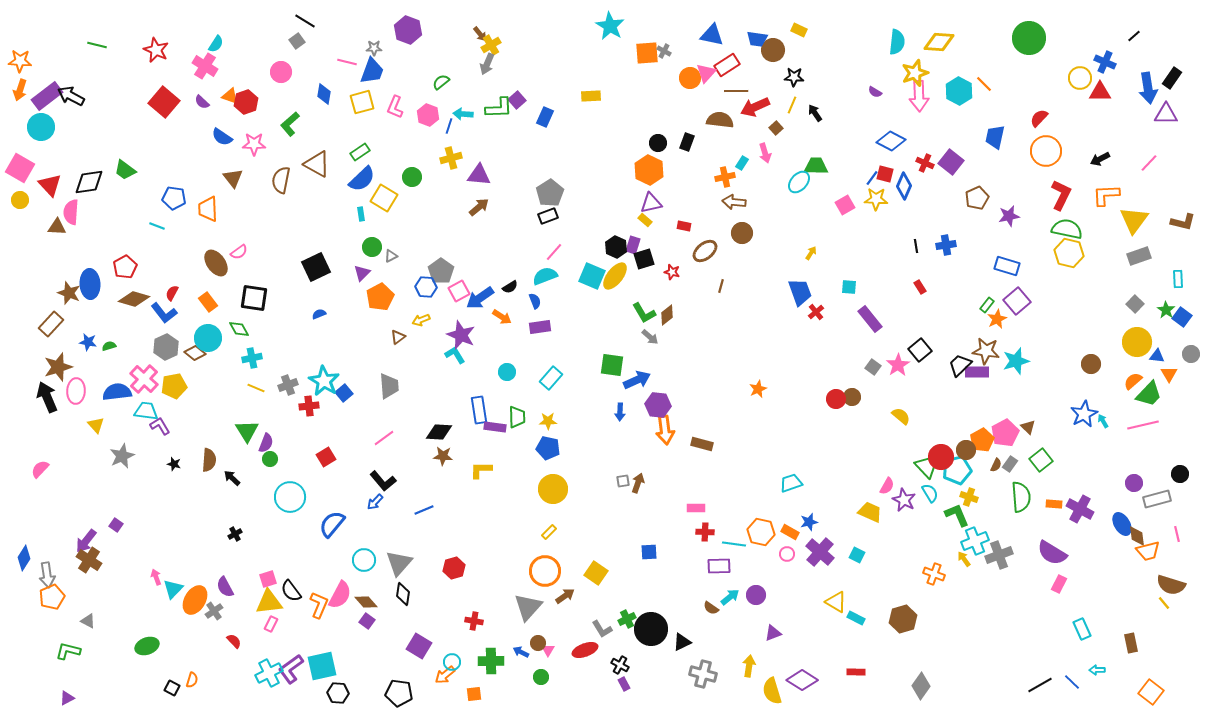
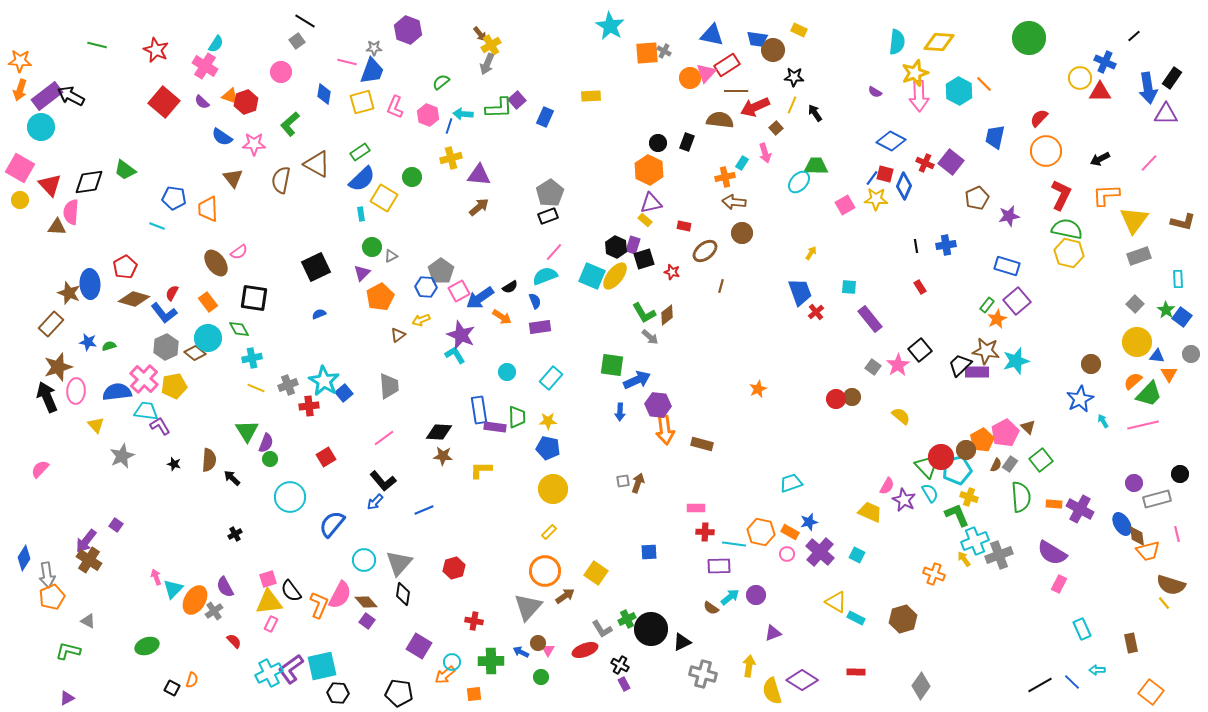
brown triangle at (398, 337): moved 2 px up
blue star at (1084, 414): moved 4 px left, 15 px up
